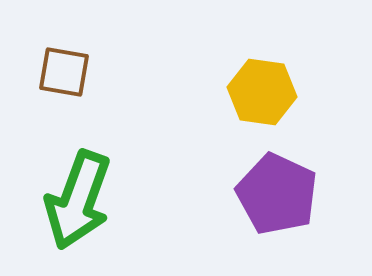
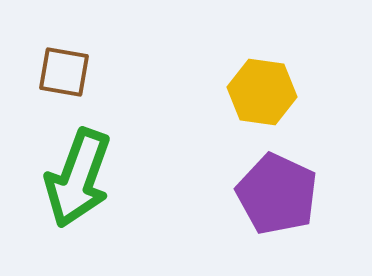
green arrow: moved 22 px up
